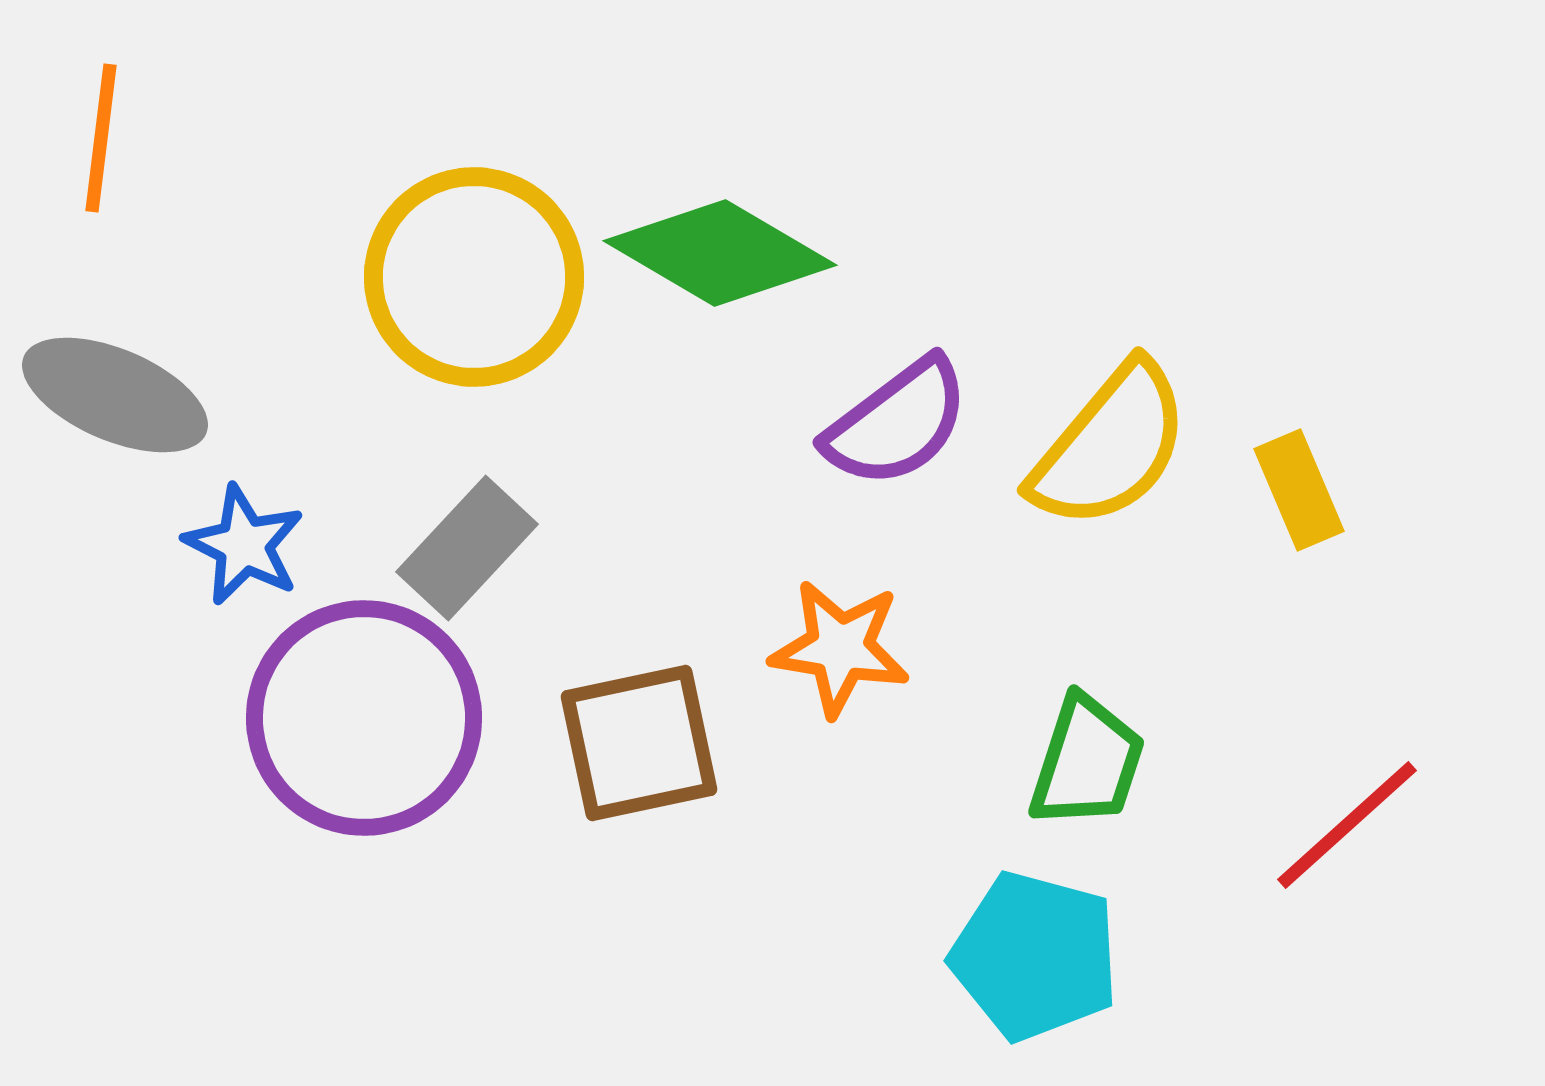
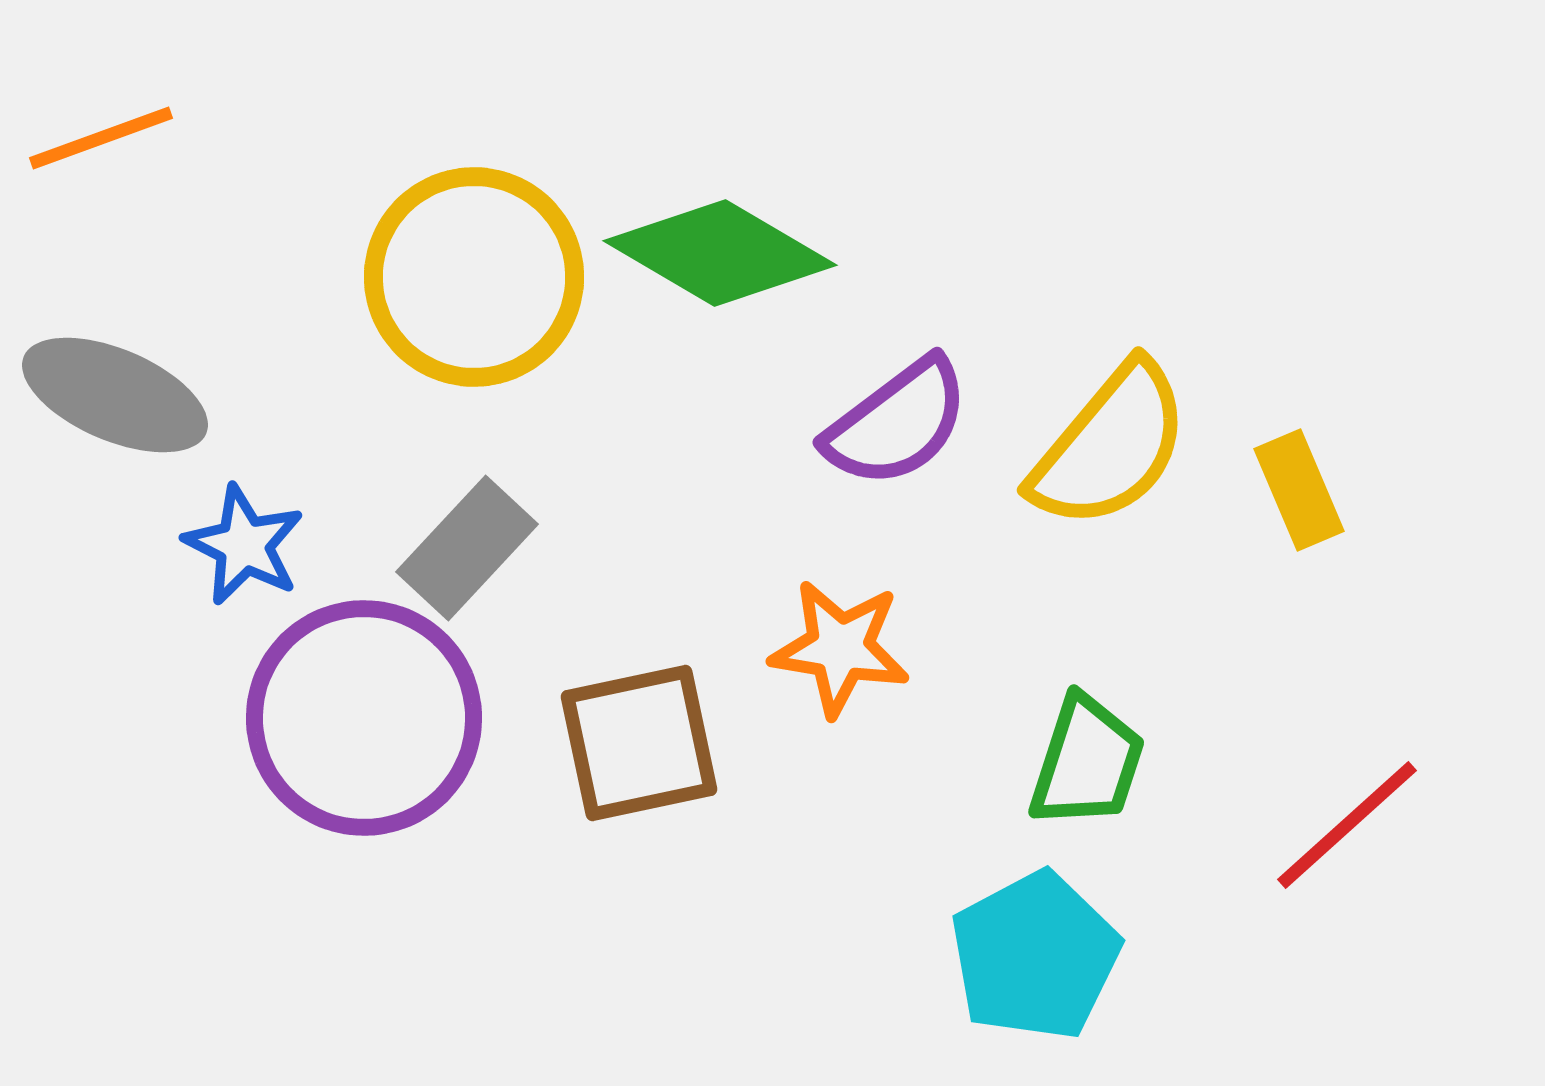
orange line: rotated 63 degrees clockwise
cyan pentagon: rotated 29 degrees clockwise
